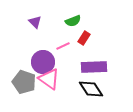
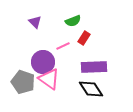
gray pentagon: moved 1 px left
